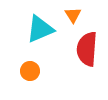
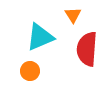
cyan triangle: moved 8 px down
